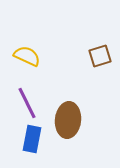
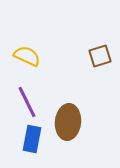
purple line: moved 1 px up
brown ellipse: moved 2 px down
